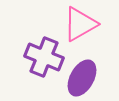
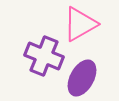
purple cross: moved 1 px up
